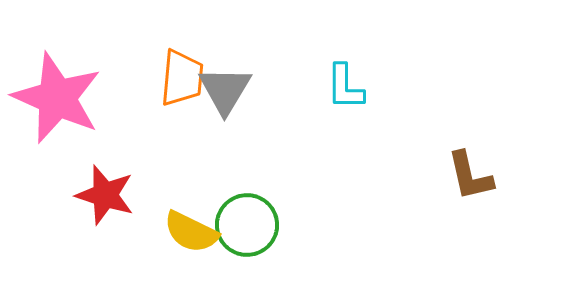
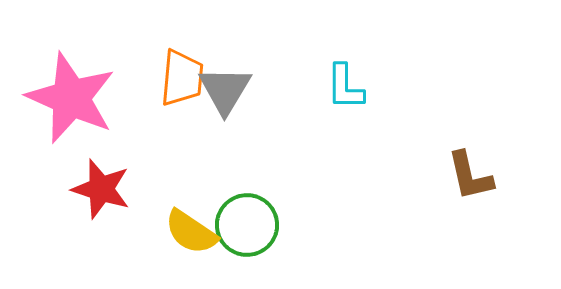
pink star: moved 14 px right
red star: moved 4 px left, 6 px up
yellow semicircle: rotated 8 degrees clockwise
